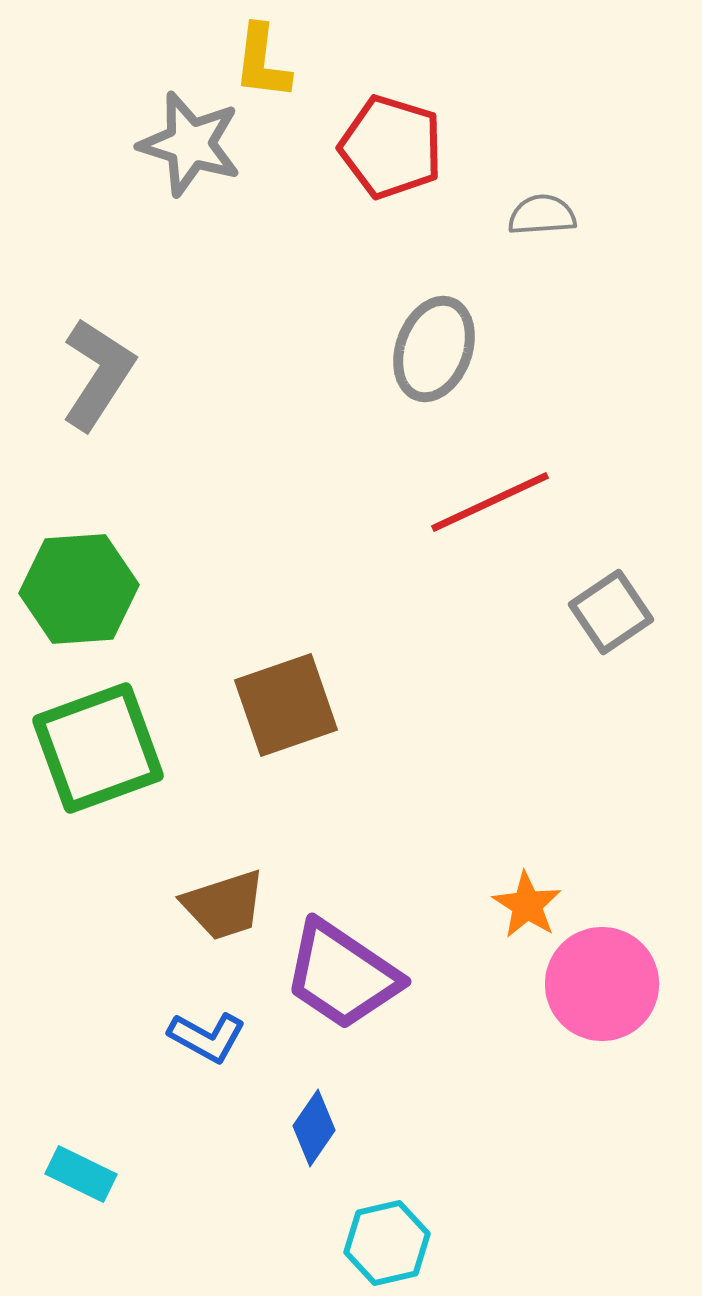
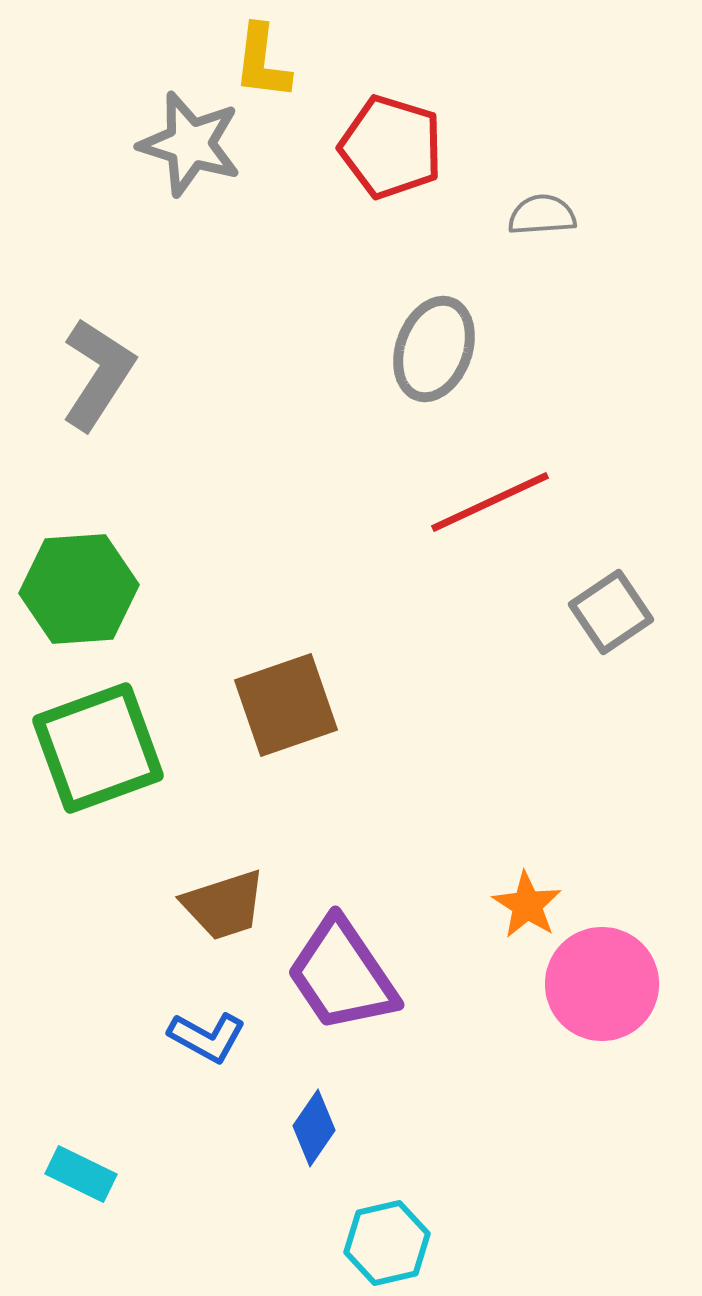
purple trapezoid: rotated 22 degrees clockwise
